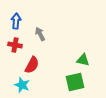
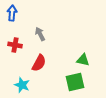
blue arrow: moved 4 px left, 8 px up
red semicircle: moved 7 px right, 2 px up
